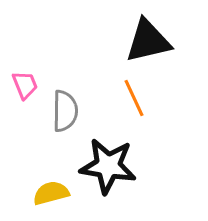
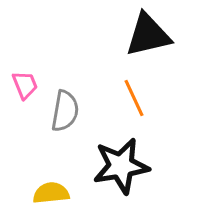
black triangle: moved 6 px up
gray semicircle: rotated 9 degrees clockwise
black star: moved 13 px right; rotated 18 degrees counterclockwise
yellow semicircle: rotated 9 degrees clockwise
